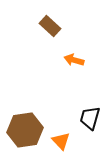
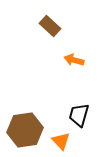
black trapezoid: moved 11 px left, 3 px up
